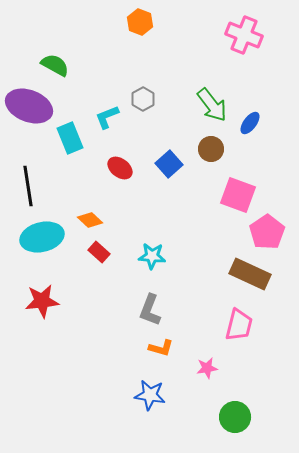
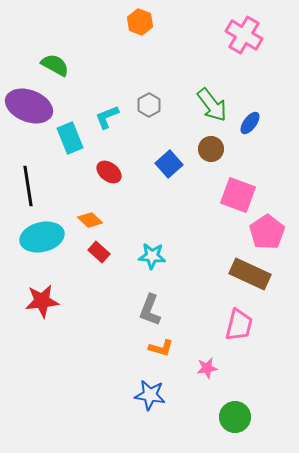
pink cross: rotated 9 degrees clockwise
gray hexagon: moved 6 px right, 6 px down
red ellipse: moved 11 px left, 4 px down
